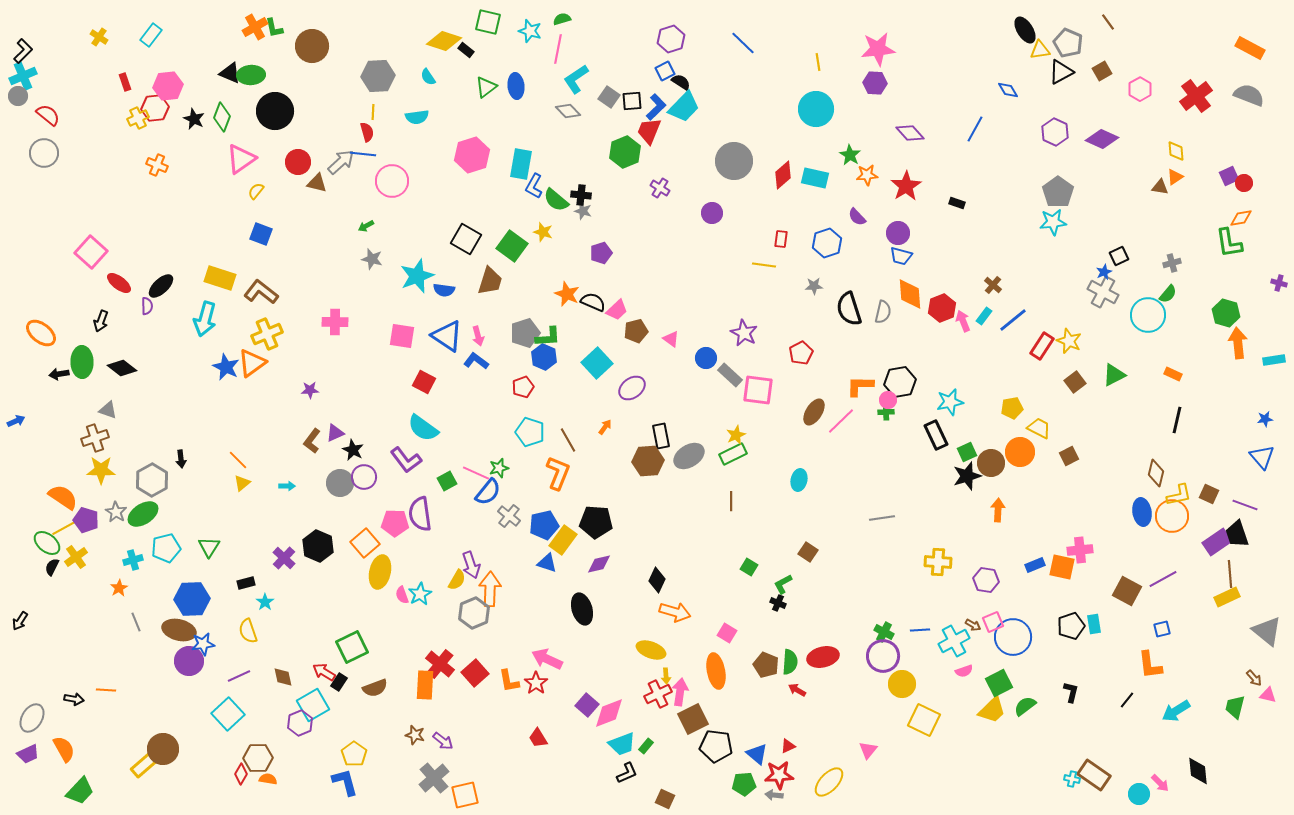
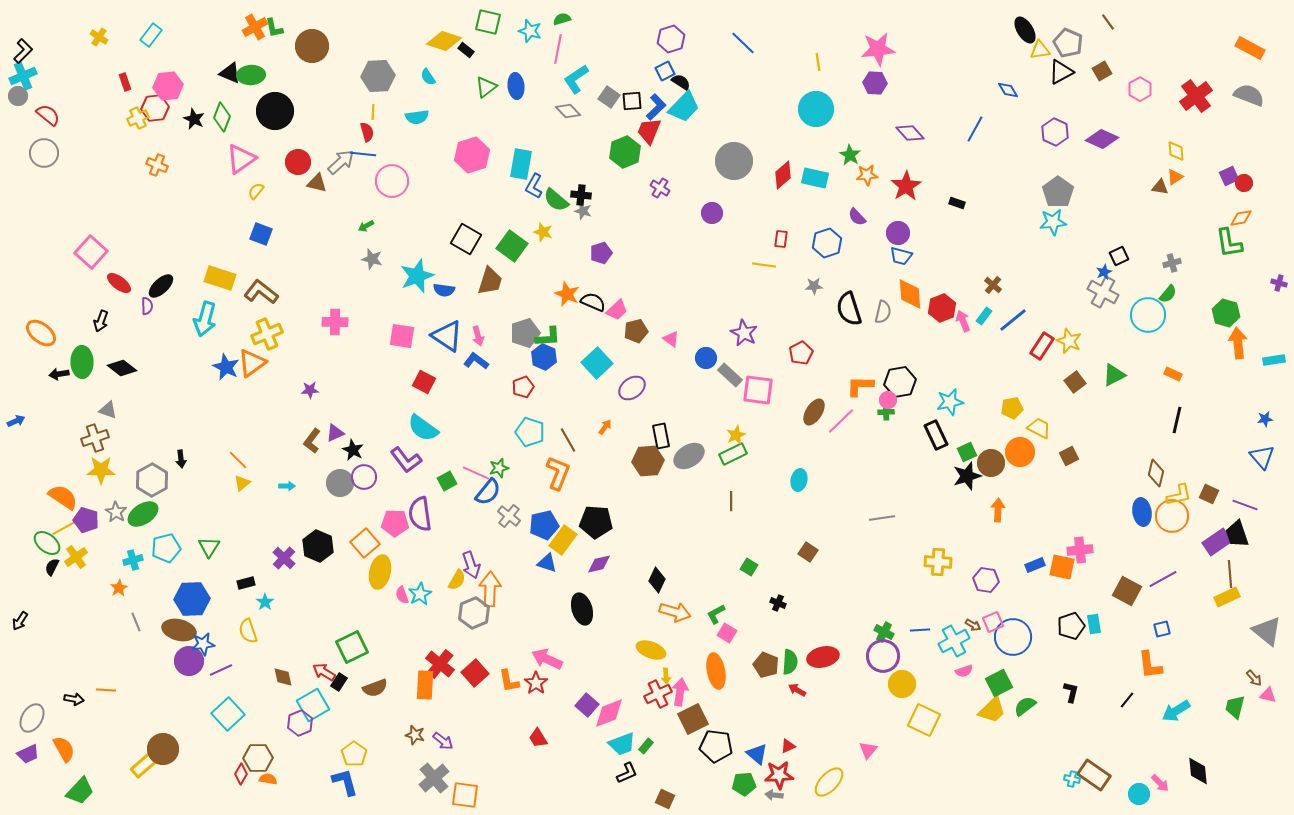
green L-shape at (783, 584): moved 67 px left, 30 px down
purple line at (239, 676): moved 18 px left, 6 px up
orange square at (465, 795): rotated 20 degrees clockwise
